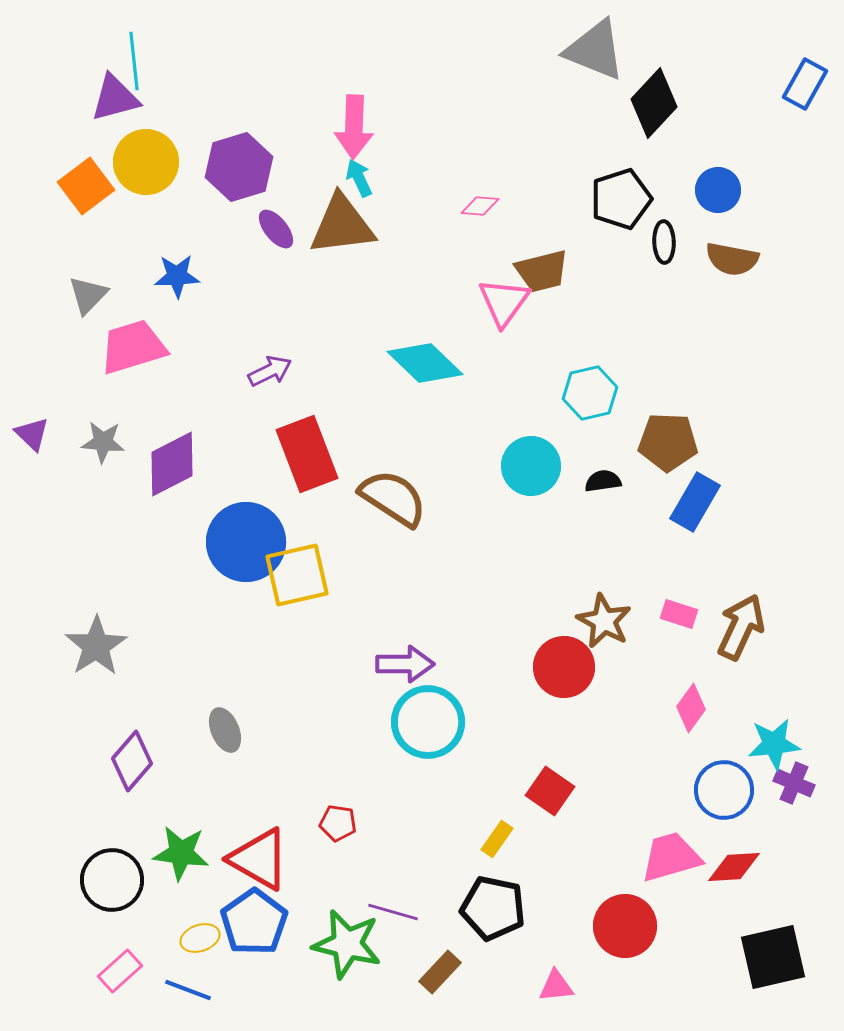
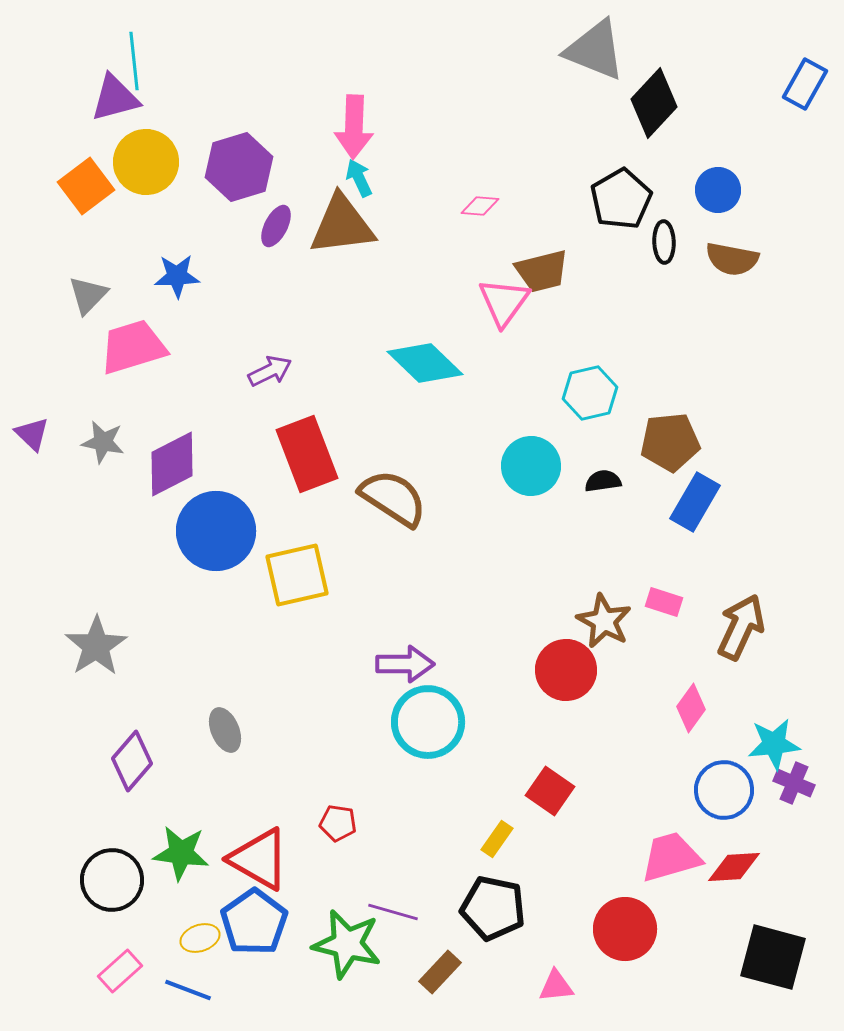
black pentagon at (621, 199): rotated 12 degrees counterclockwise
purple ellipse at (276, 229): moved 3 px up; rotated 66 degrees clockwise
gray star at (103, 442): rotated 6 degrees clockwise
brown pentagon at (668, 442): moved 2 px right; rotated 8 degrees counterclockwise
blue circle at (246, 542): moved 30 px left, 11 px up
pink rectangle at (679, 614): moved 15 px left, 12 px up
red circle at (564, 667): moved 2 px right, 3 px down
red circle at (625, 926): moved 3 px down
black square at (773, 957): rotated 28 degrees clockwise
